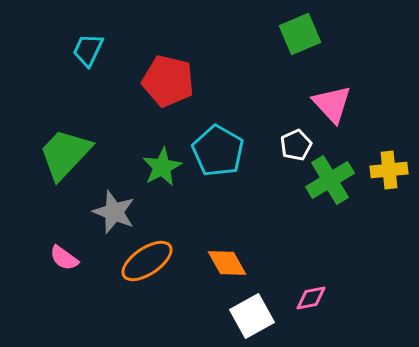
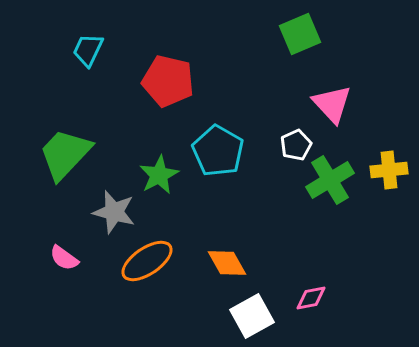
green star: moved 3 px left, 8 px down
gray star: rotated 6 degrees counterclockwise
